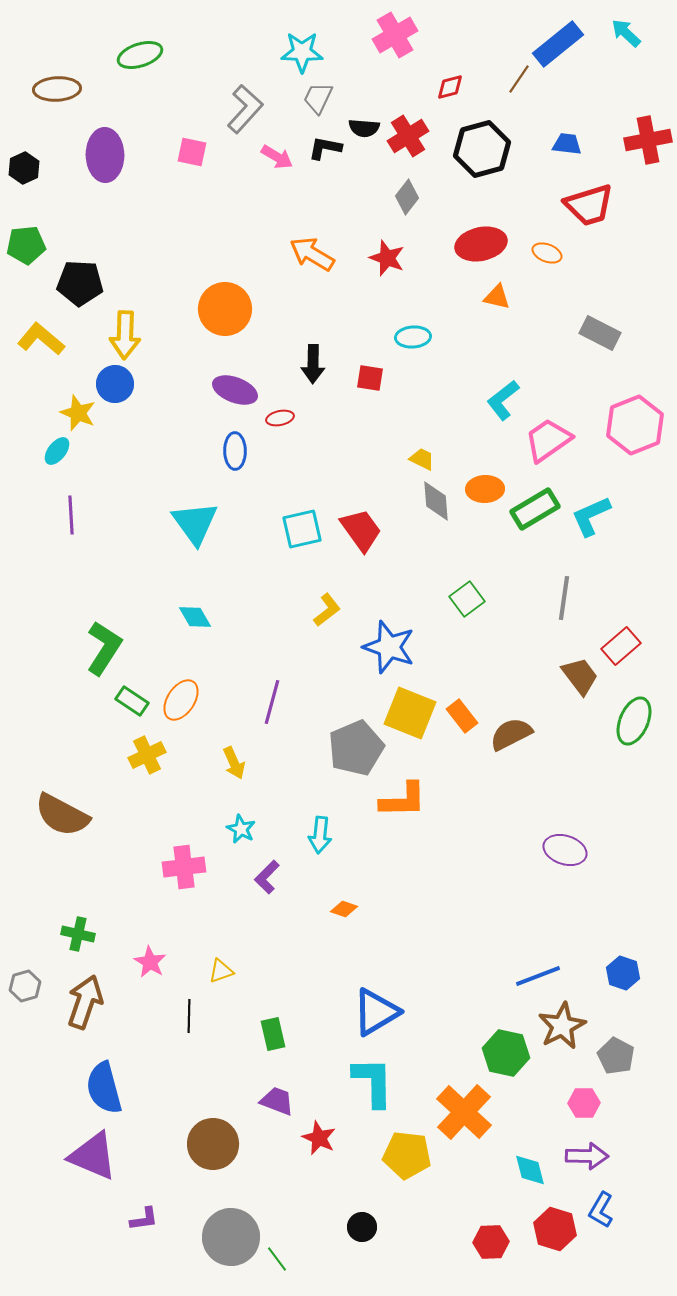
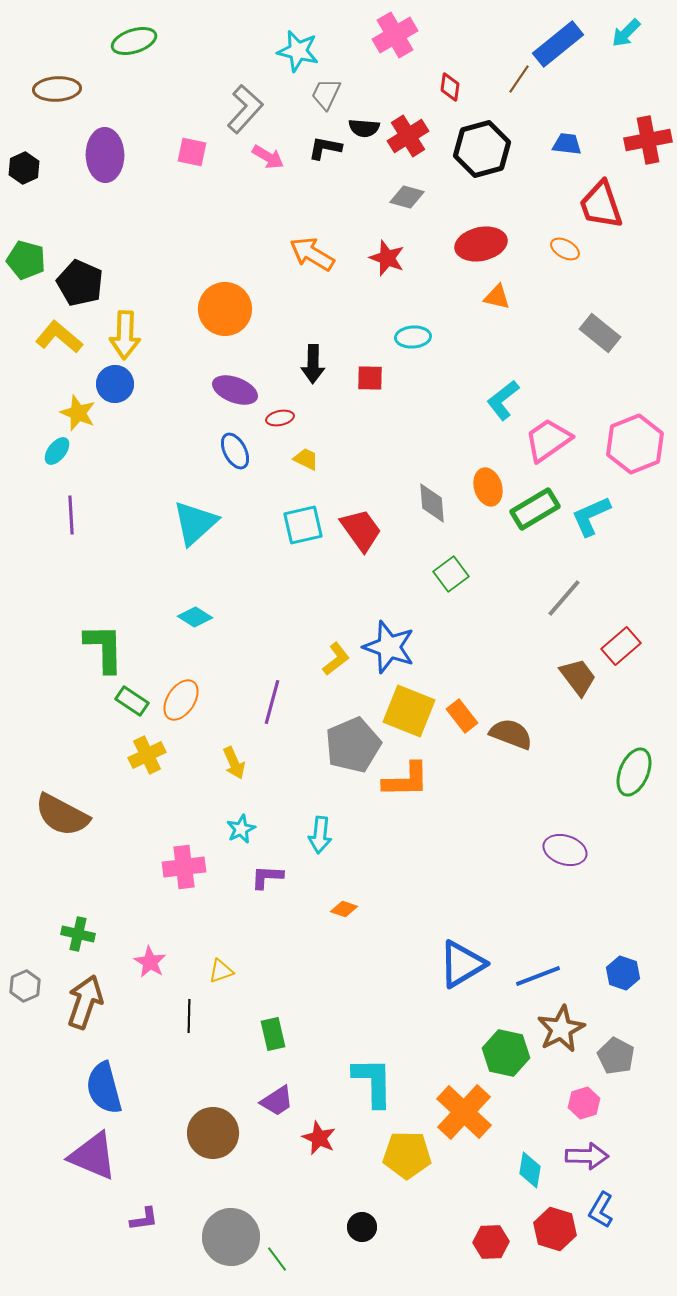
cyan arrow at (626, 33): rotated 88 degrees counterclockwise
cyan star at (302, 52): moved 4 px left, 1 px up; rotated 12 degrees clockwise
green ellipse at (140, 55): moved 6 px left, 14 px up
red diamond at (450, 87): rotated 68 degrees counterclockwise
gray trapezoid at (318, 98): moved 8 px right, 4 px up
pink arrow at (277, 157): moved 9 px left
gray diamond at (407, 197): rotated 68 degrees clockwise
red trapezoid at (589, 205): moved 12 px right; rotated 88 degrees clockwise
green pentagon at (26, 245): moved 15 px down; rotated 21 degrees clockwise
orange ellipse at (547, 253): moved 18 px right, 4 px up; rotated 8 degrees clockwise
black pentagon at (80, 283): rotated 21 degrees clockwise
gray rectangle at (600, 333): rotated 12 degrees clockwise
yellow L-shape at (41, 339): moved 18 px right, 2 px up
red square at (370, 378): rotated 8 degrees counterclockwise
pink hexagon at (635, 425): moved 19 px down
blue ellipse at (235, 451): rotated 27 degrees counterclockwise
yellow trapezoid at (422, 459): moved 116 px left
orange ellipse at (485, 489): moved 3 px right, 2 px up; rotated 75 degrees clockwise
gray diamond at (436, 501): moved 4 px left, 2 px down
cyan triangle at (195, 523): rotated 24 degrees clockwise
cyan square at (302, 529): moved 1 px right, 4 px up
gray line at (564, 598): rotated 33 degrees clockwise
green square at (467, 599): moved 16 px left, 25 px up
yellow L-shape at (327, 610): moved 9 px right, 49 px down
cyan diamond at (195, 617): rotated 28 degrees counterclockwise
green L-shape at (104, 648): rotated 34 degrees counterclockwise
brown trapezoid at (580, 676): moved 2 px left, 1 px down
yellow square at (410, 713): moved 1 px left, 2 px up
green ellipse at (634, 721): moved 51 px down
brown semicircle at (511, 734): rotated 48 degrees clockwise
gray pentagon at (356, 748): moved 3 px left, 3 px up
orange L-shape at (403, 800): moved 3 px right, 20 px up
cyan star at (241, 829): rotated 20 degrees clockwise
purple L-shape at (267, 877): rotated 48 degrees clockwise
gray hexagon at (25, 986): rotated 8 degrees counterclockwise
blue triangle at (376, 1012): moved 86 px right, 48 px up
brown star at (562, 1026): moved 1 px left, 3 px down
purple trapezoid at (277, 1101): rotated 126 degrees clockwise
pink hexagon at (584, 1103): rotated 16 degrees counterclockwise
brown circle at (213, 1144): moved 11 px up
yellow pentagon at (407, 1155): rotated 6 degrees counterclockwise
cyan diamond at (530, 1170): rotated 24 degrees clockwise
